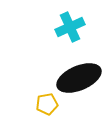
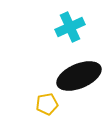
black ellipse: moved 2 px up
